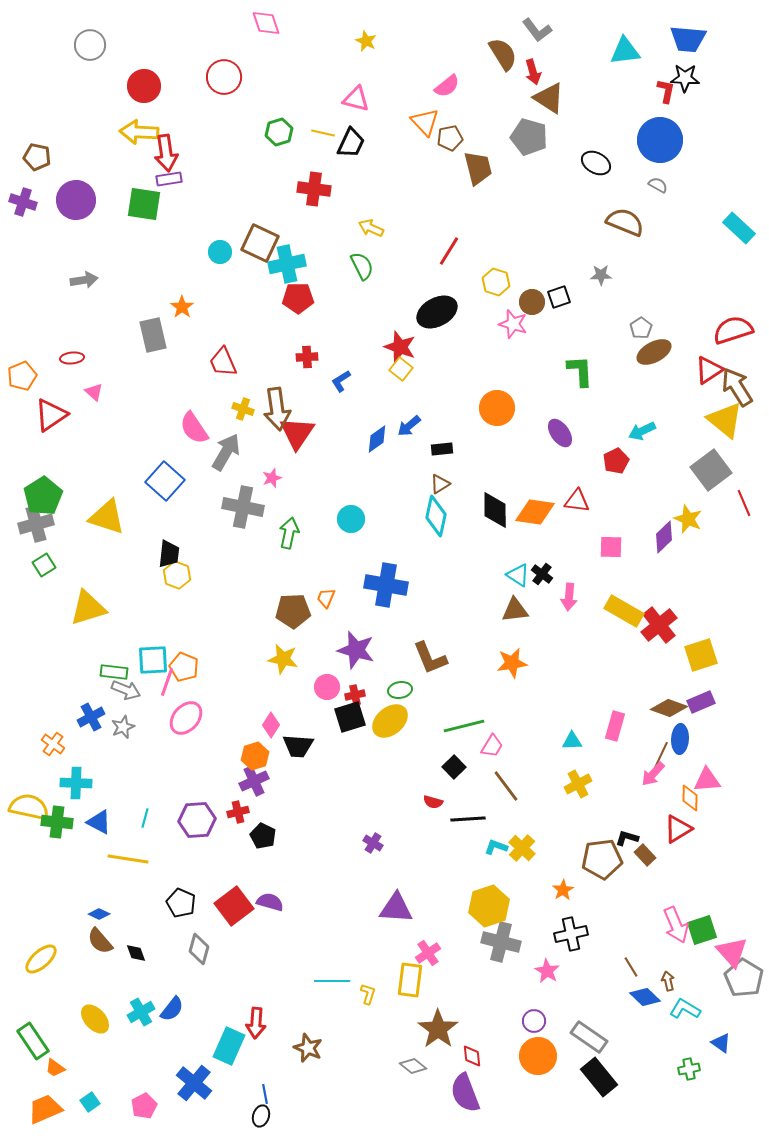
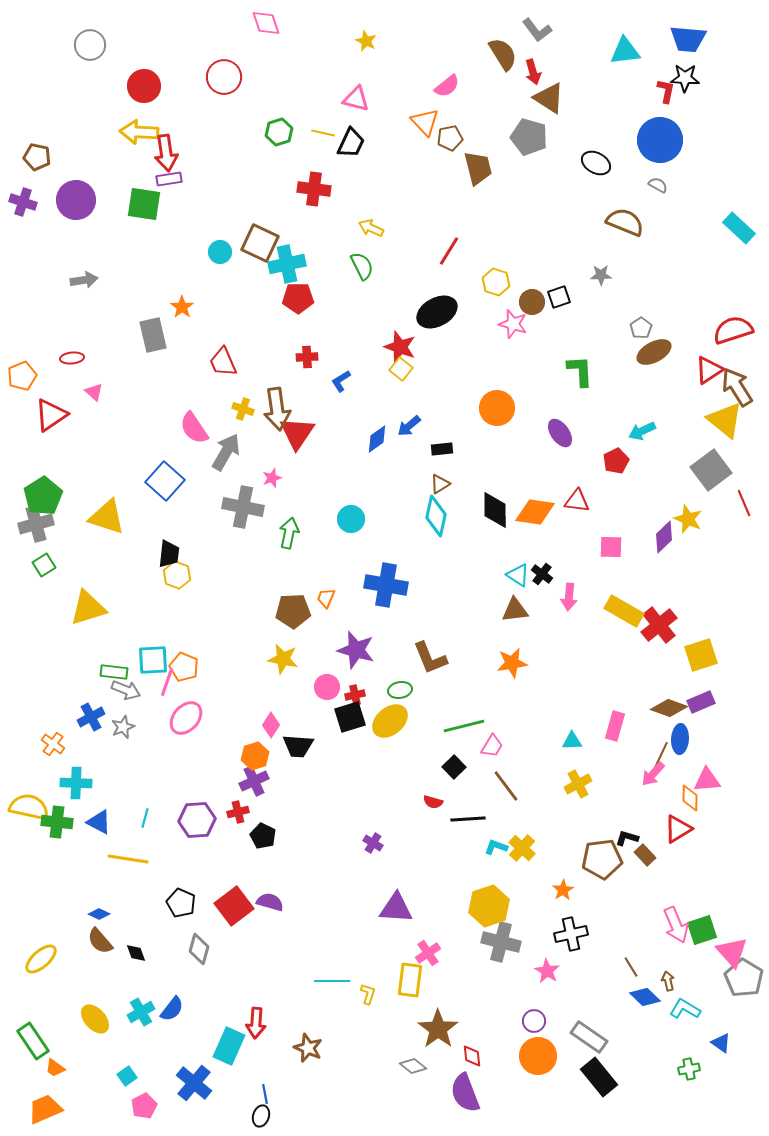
cyan square at (90, 1102): moved 37 px right, 26 px up
